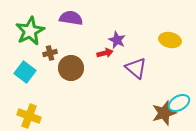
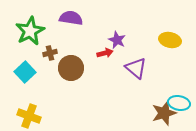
cyan square: rotated 10 degrees clockwise
cyan ellipse: rotated 40 degrees clockwise
